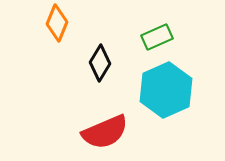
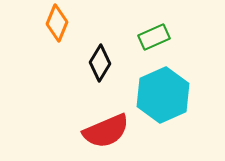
green rectangle: moved 3 px left
cyan hexagon: moved 3 px left, 5 px down
red semicircle: moved 1 px right, 1 px up
